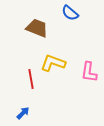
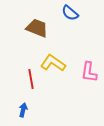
yellow L-shape: rotated 15 degrees clockwise
blue arrow: moved 3 px up; rotated 32 degrees counterclockwise
